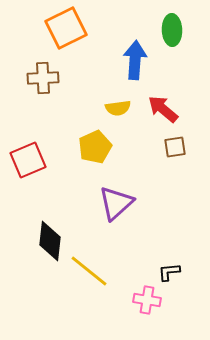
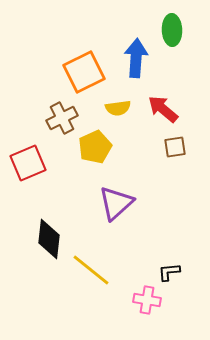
orange square: moved 18 px right, 44 px down
blue arrow: moved 1 px right, 2 px up
brown cross: moved 19 px right, 40 px down; rotated 24 degrees counterclockwise
red square: moved 3 px down
black diamond: moved 1 px left, 2 px up
yellow line: moved 2 px right, 1 px up
